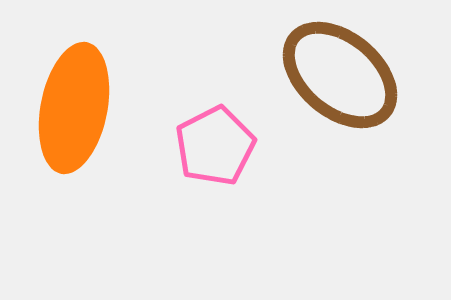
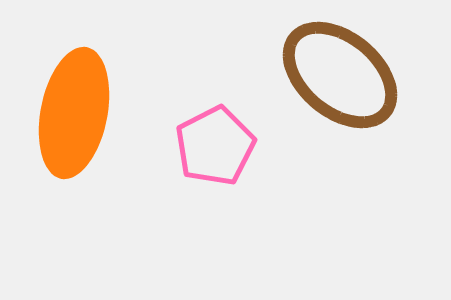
orange ellipse: moved 5 px down
